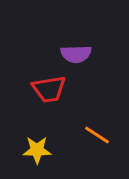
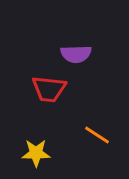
red trapezoid: rotated 15 degrees clockwise
yellow star: moved 1 px left, 3 px down
